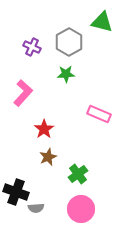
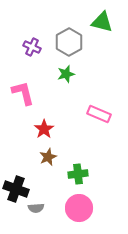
green star: rotated 12 degrees counterclockwise
pink L-shape: rotated 56 degrees counterclockwise
green cross: rotated 30 degrees clockwise
black cross: moved 3 px up
pink circle: moved 2 px left, 1 px up
